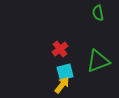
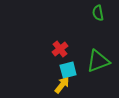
cyan square: moved 3 px right, 2 px up
